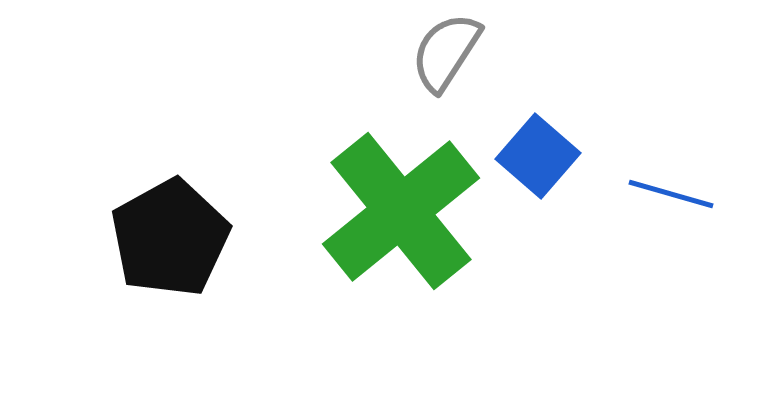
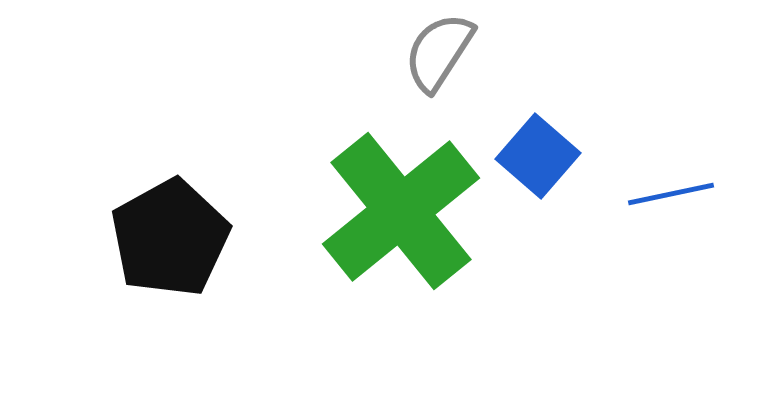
gray semicircle: moved 7 px left
blue line: rotated 28 degrees counterclockwise
